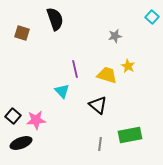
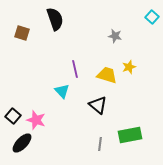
gray star: rotated 24 degrees clockwise
yellow star: moved 1 px right, 1 px down; rotated 24 degrees clockwise
pink star: rotated 24 degrees clockwise
black ellipse: moved 1 px right; rotated 25 degrees counterclockwise
